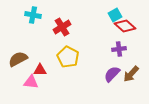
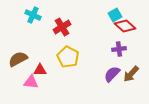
cyan cross: rotated 14 degrees clockwise
